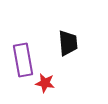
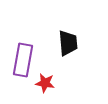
purple rectangle: rotated 20 degrees clockwise
